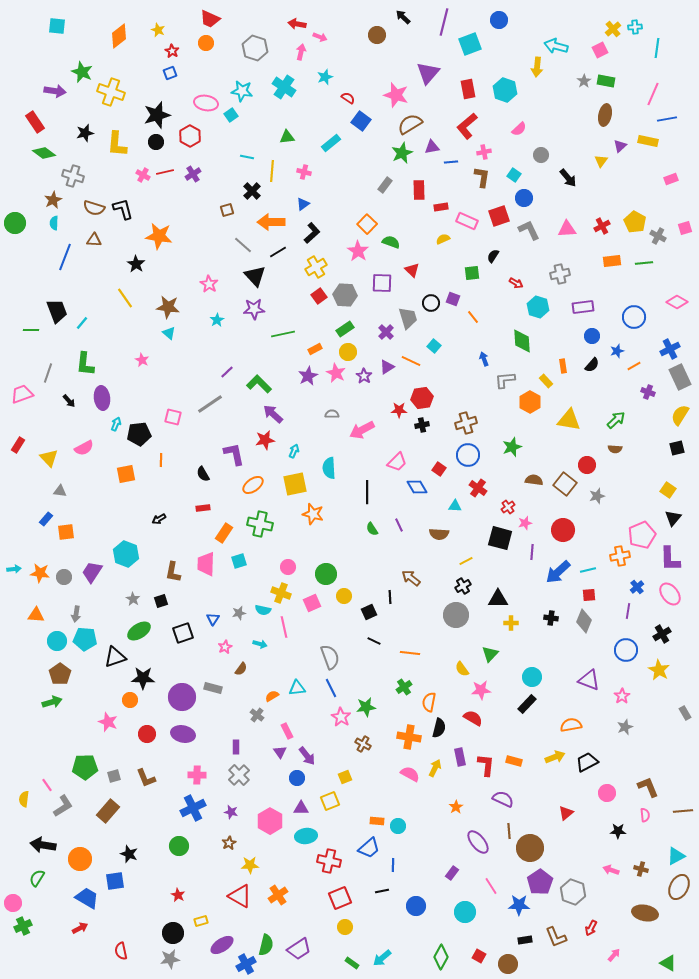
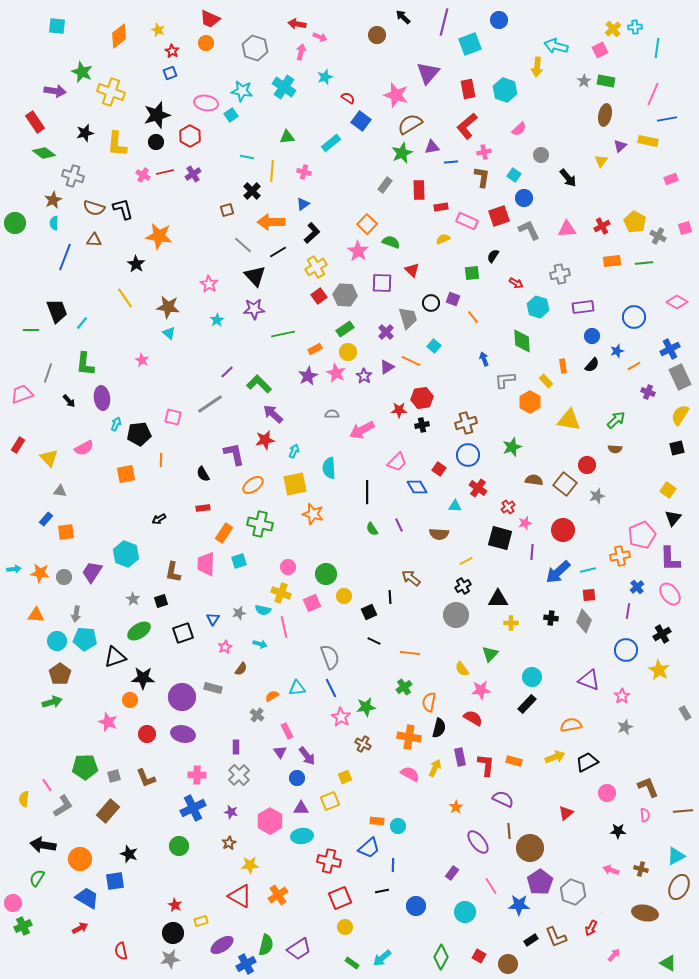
cyan ellipse at (306, 836): moved 4 px left
red star at (178, 895): moved 3 px left, 10 px down
black rectangle at (525, 940): moved 6 px right; rotated 24 degrees counterclockwise
